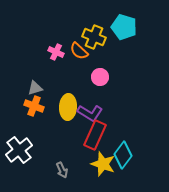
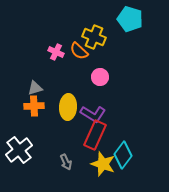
cyan pentagon: moved 6 px right, 8 px up
orange cross: rotated 24 degrees counterclockwise
purple L-shape: moved 3 px right, 1 px down
gray arrow: moved 4 px right, 8 px up
